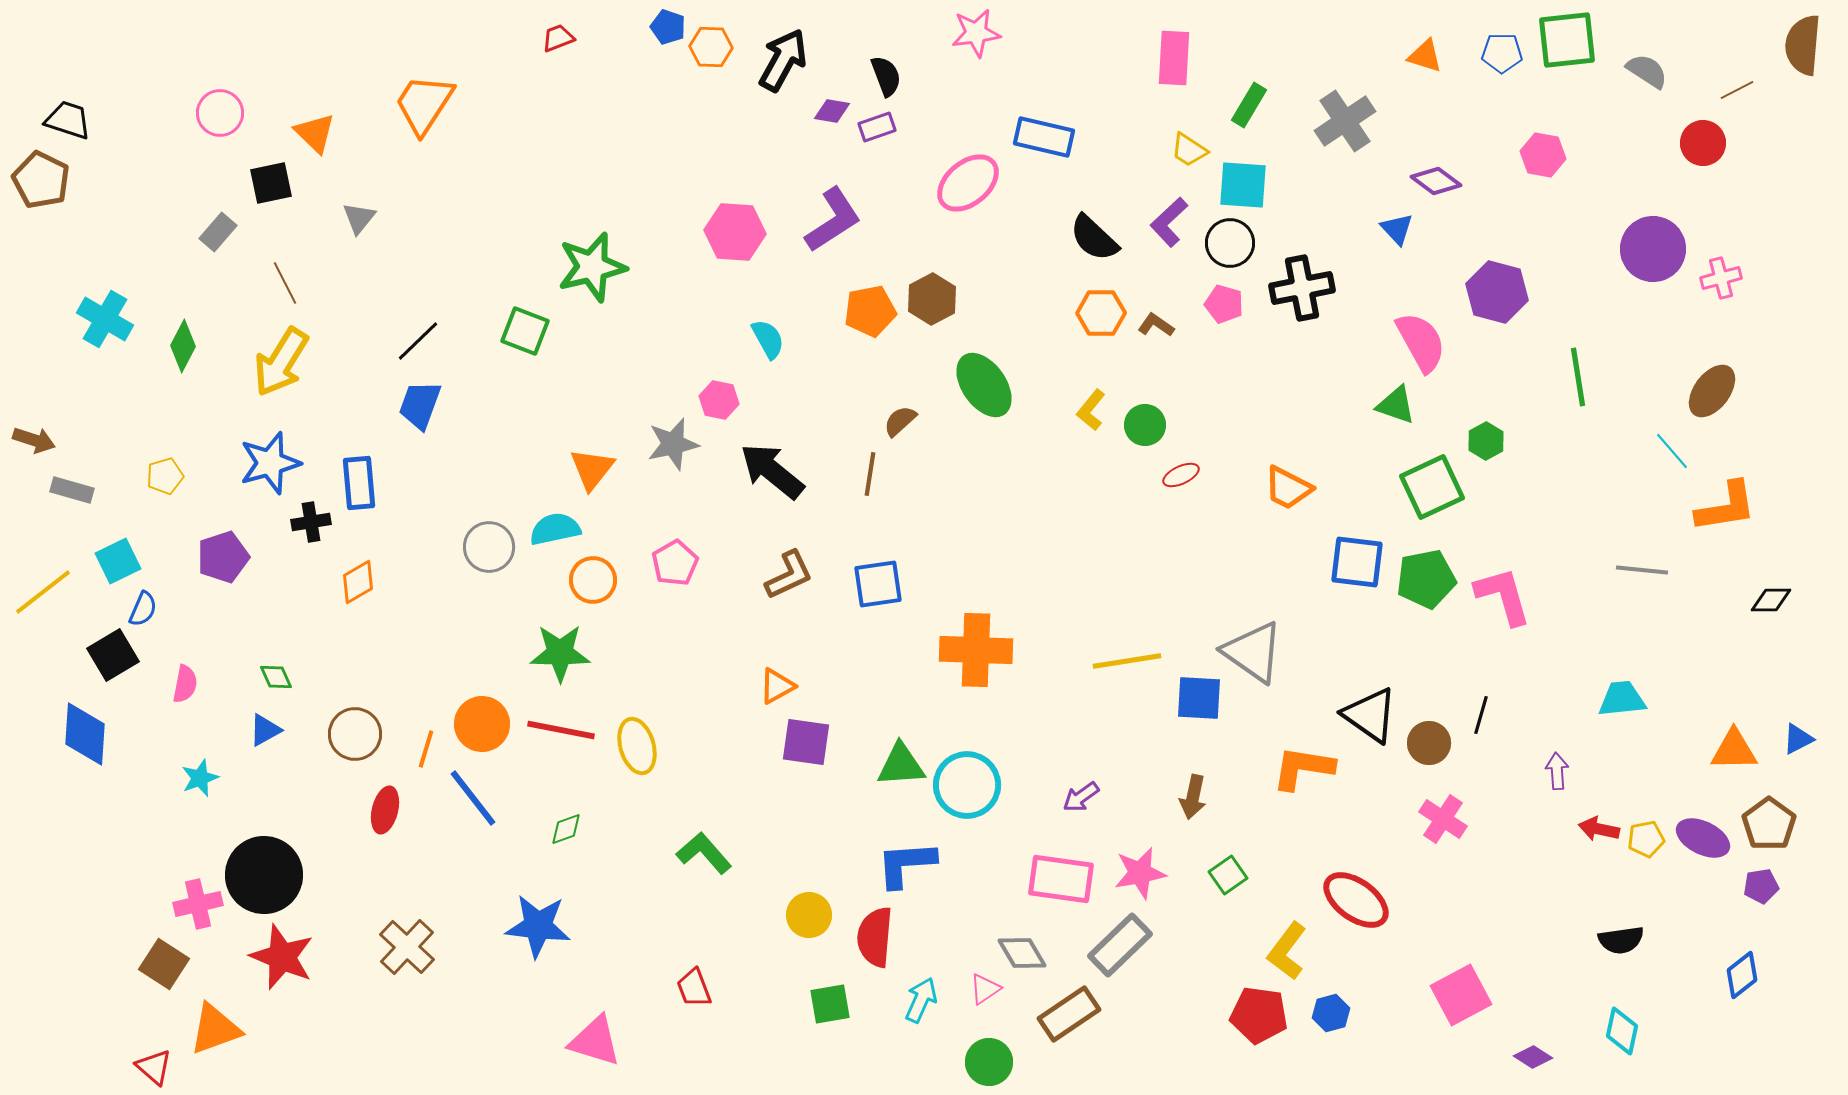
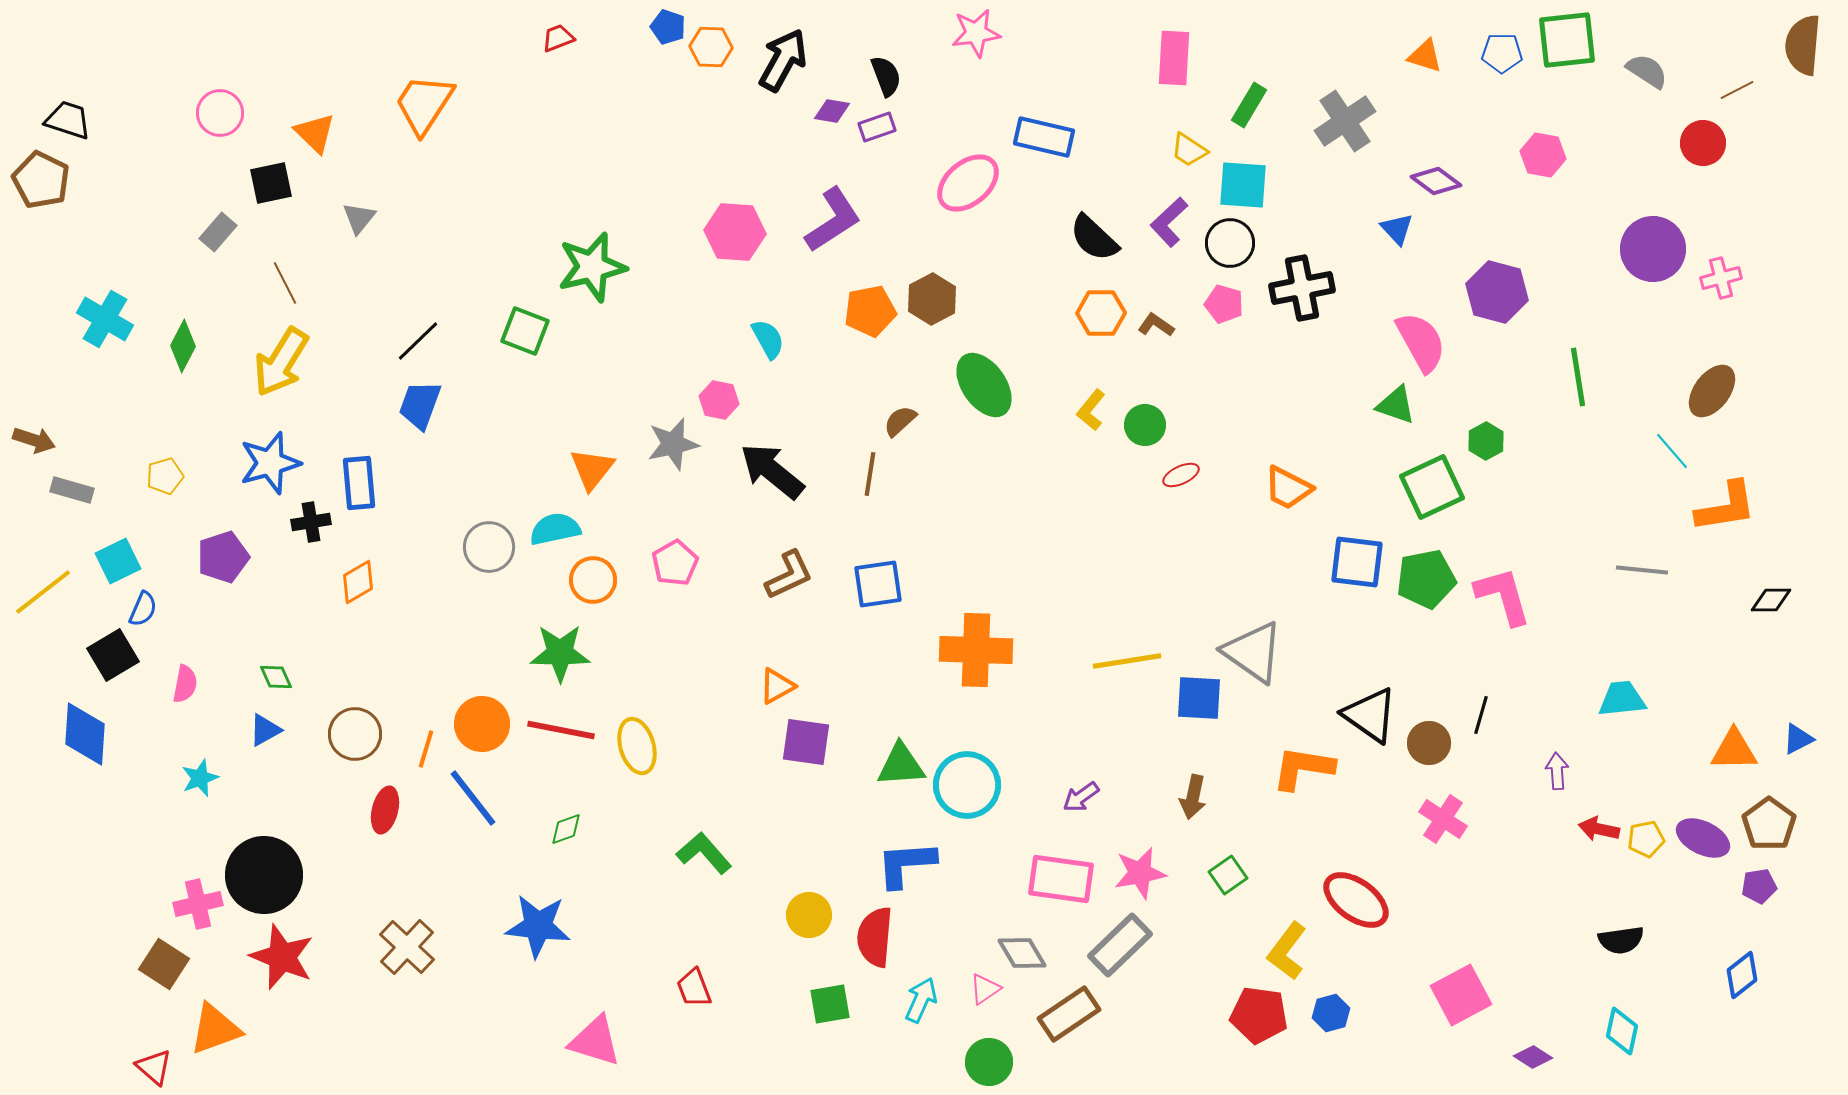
purple pentagon at (1761, 886): moved 2 px left
